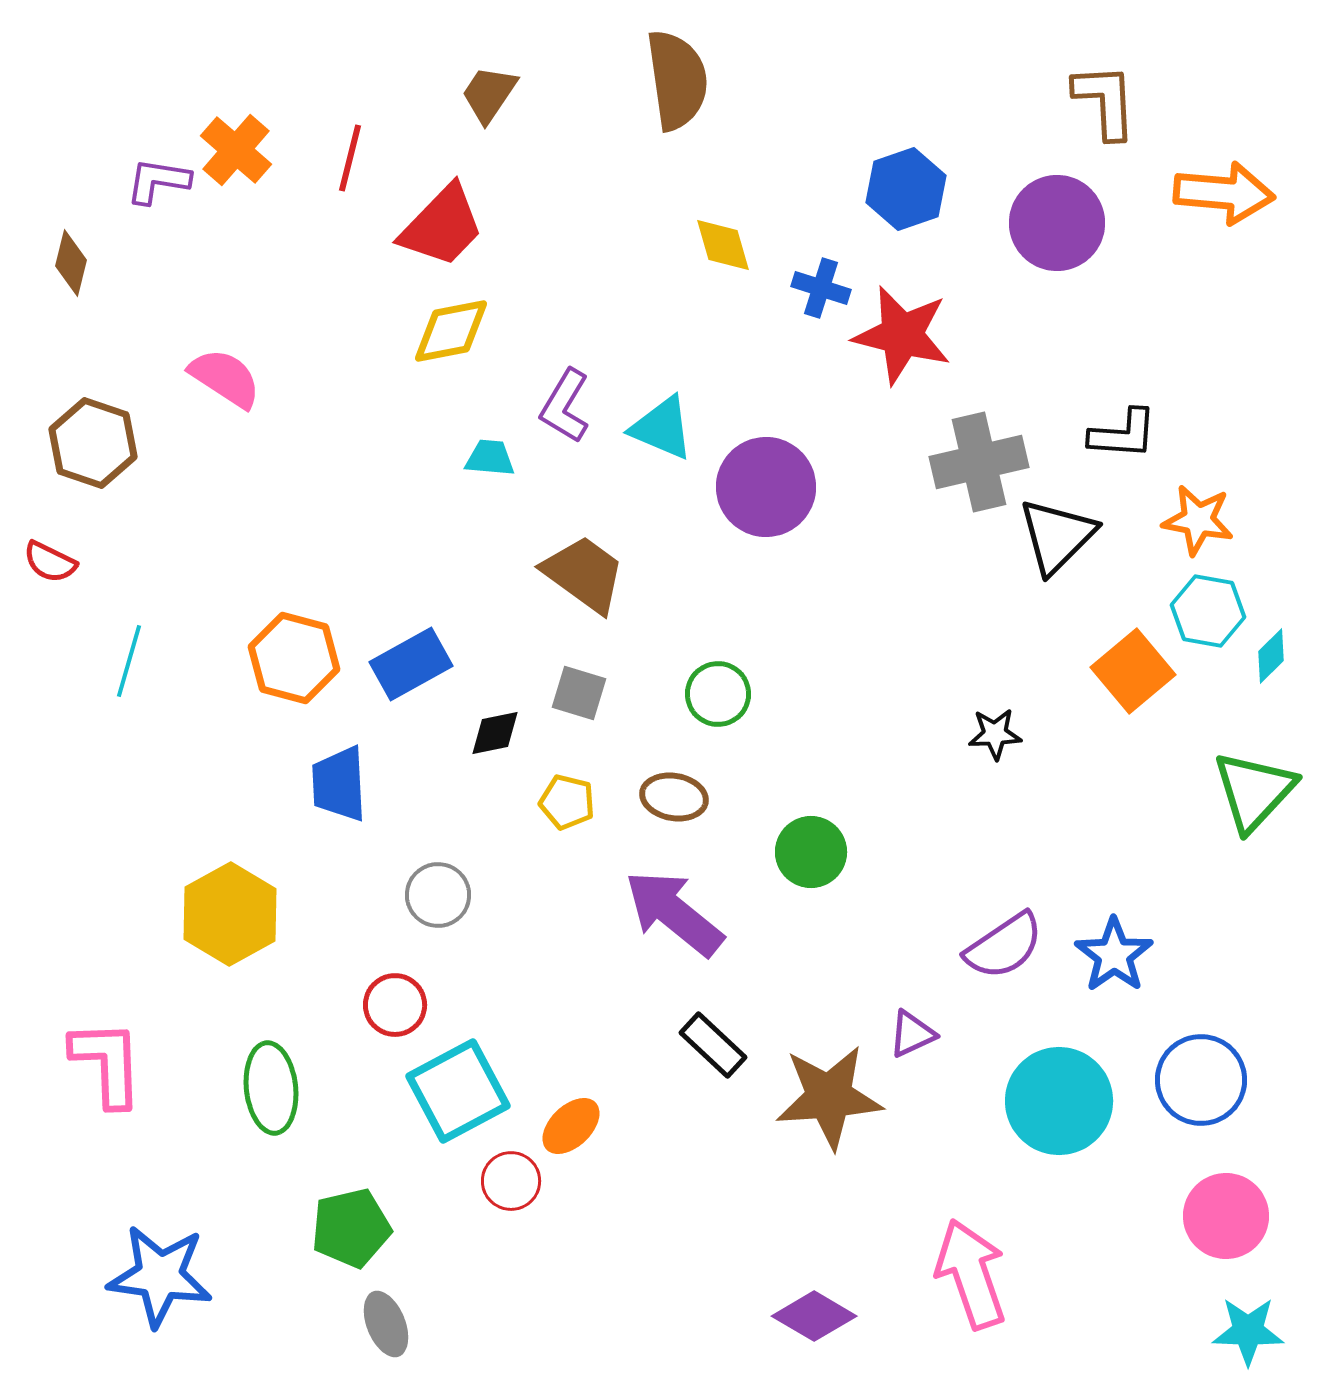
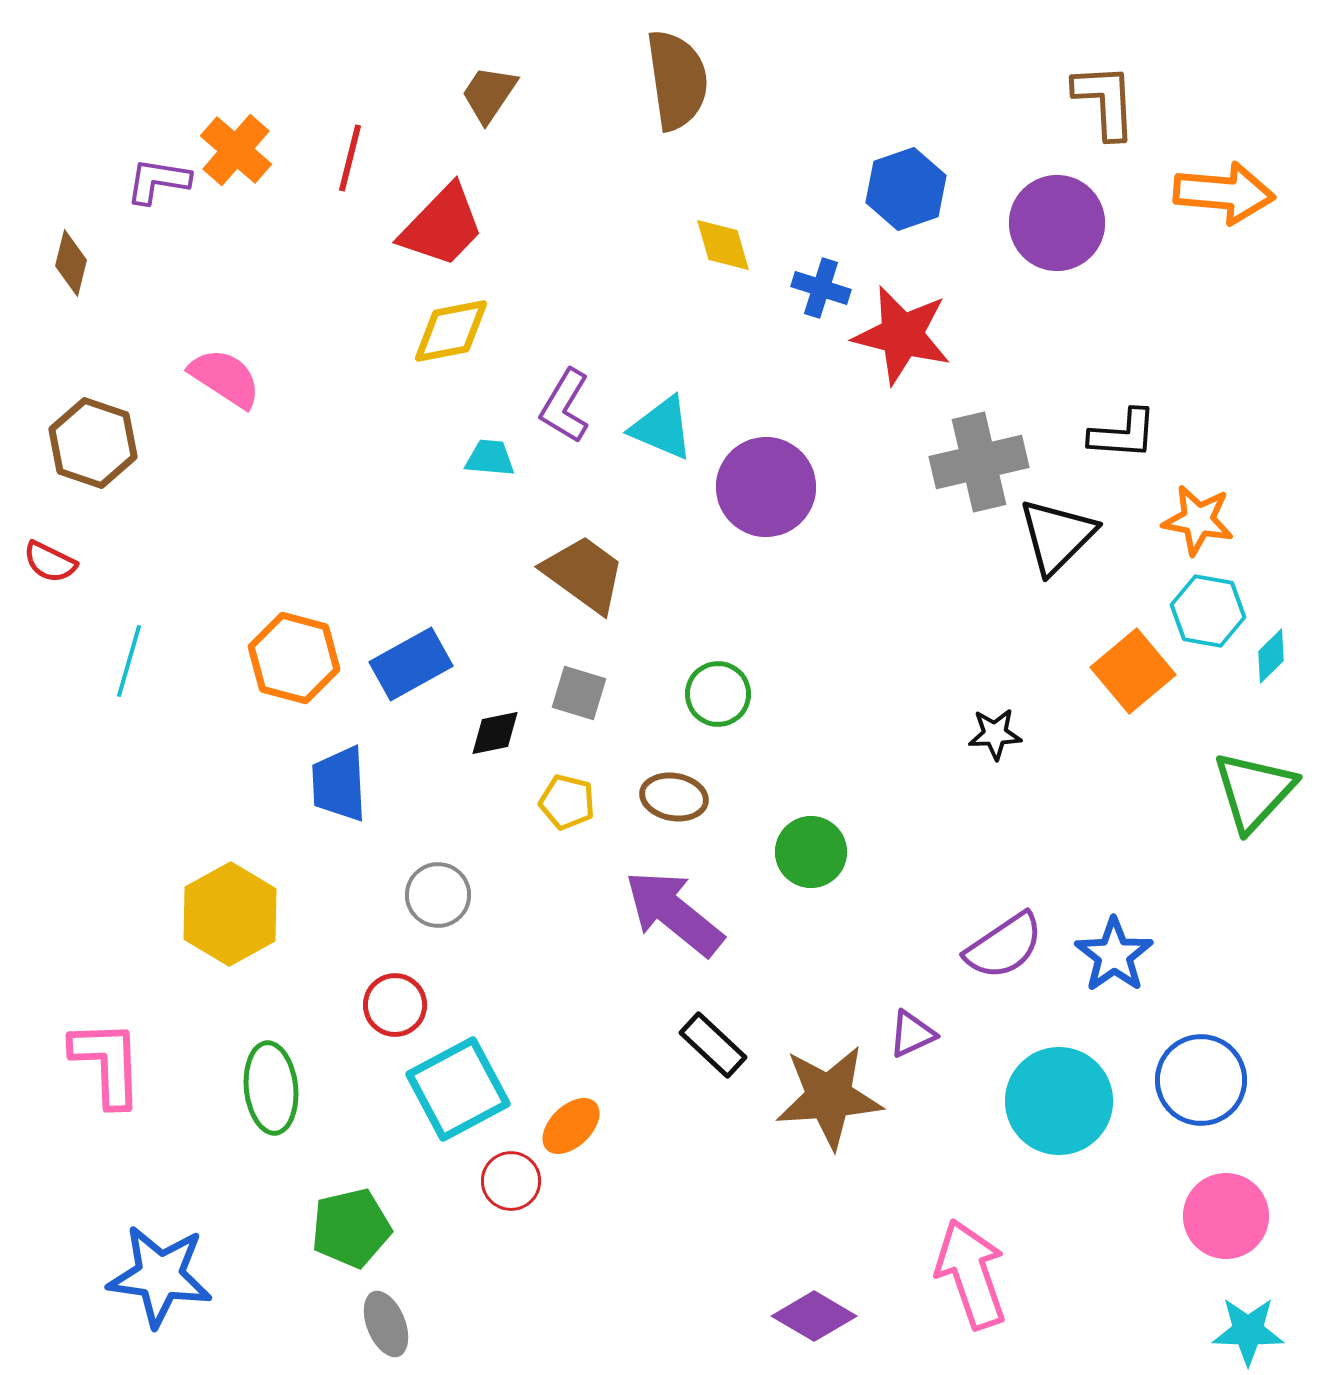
cyan square at (458, 1091): moved 2 px up
